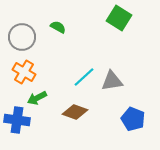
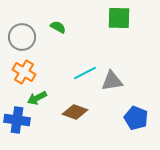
green square: rotated 30 degrees counterclockwise
cyan line: moved 1 px right, 4 px up; rotated 15 degrees clockwise
blue pentagon: moved 3 px right, 1 px up
